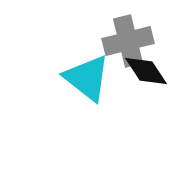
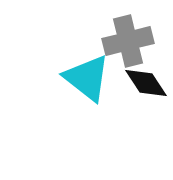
black diamond: moved 12 px down
